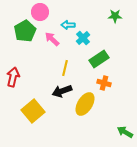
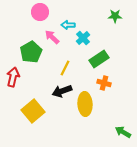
green pentagon: moved 6 px right, 21 px down
pink arrow: moved 2 px up
yellow line: rotated 14 degrees clockwise
yellow ellipse: rotated 35 degrees counterclockwise
green arrow: moved 2 px left
